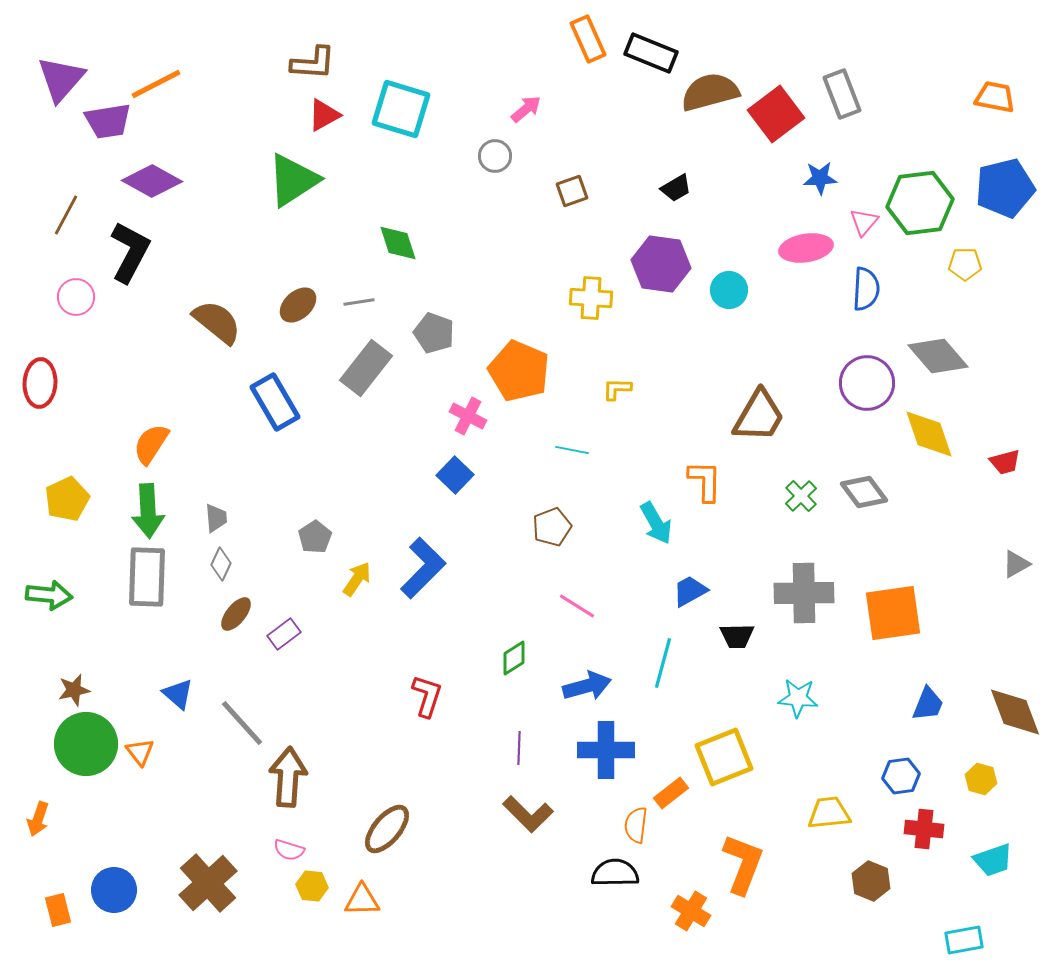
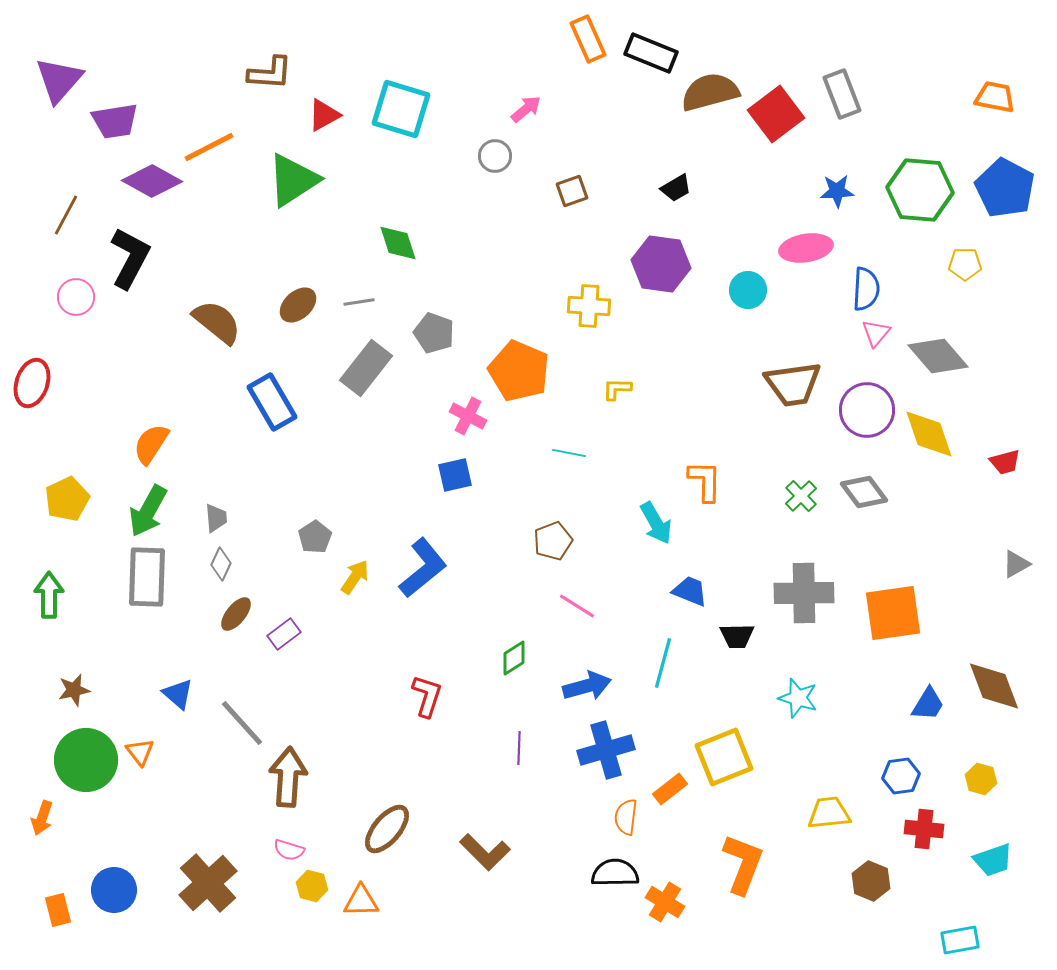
brown L-shape at (313, 63): moved 43 px left, 10 px down
purple triangle at (61, 79): moved 2 px left, 1 px down
orange line at (156, 84): moved 53 px right, 63 px down
purple trapezoid at (108, 121): moved 7 px right
blue star at (820, 178): moved 17 px right, 13 px down
blue pentagon at (1005, 188): rotated 30 degrees counterclockwise
green hexagon at (920, 203): moved 13 px up; rotated 12 degrees clockwise
pink triangle at (864, 222): moved 12 px right, 111 px down
black L-shape at (130, 252): moved 6 px down
cyan circle at (729, 290): moved 19 px right
yellow cross at (591, 298): moved 2 px left, 8 px down
red ellipse at (40, 383): moved 8 px left; rotated 15 degrees clockwise
purple circle at (867, 383): moved 27 px down
blue rectangle at (275, 402): moved 3 px left
brown trapezoid at (759, 416): moved 34 px right, 32 px up; rotated 52 degrees clockwise
cyan line at (572, 450): moved 3 px left, 3 px down
blue square at (455, 475): rotated 33 degrees clockwise
green arrow at (148, 511): rotated 32 degrees clockwise
brown pentagon at (552, 527): moved 1 px right, 14 px down
blue L-shape at (423, 568): rotated 6 degrees clockwise
yellow arrow at (357, 579): moved 2 px left, 2 px up
blue trapezoid at (690, 591): rotated 51 degrees clockwise
green arrow at (49, 595): rotated 96 degrees counterclockwise
cyan star at (798, 698): rotated 12 degrees clockwise
blue trapezoid at (928, 704): rotated 9 degrees clockwise
brown diamond at (1015, 712): moved 21 px left, 26 px up
green circle at (86, 744): moved 16 px down
blue cross at (606, 750): rotated 16 degrees counterclockwise
orange rectangle at (671, 793): moved 1 px left, 4 px up
brown L-shape at (528, 814): moved 43 px left, 38 px down
orange arrow at (38, 819): moved 4 px right, 1 px up
orange semicircle at (636, 825): moved 10 px left, 8 px up
yellow hexagon at (312, 886): rotated 8 degrees clockwise
orange triangle at (362, 900): moved 1 px left, 1 px down
orange cross at (691, 911): moved 26 px left, 9 px up
cyan rectangle at (964, 940): moved 4 px left
